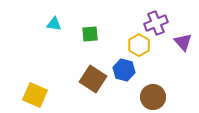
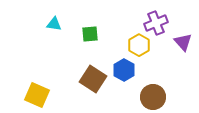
blue hexagon: rotated 15 degrees clockwise
yellow square: moved 2 px right
